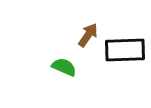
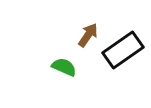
black rectangle: moved 2 px left; rotated 33 degrees counterclockwise
